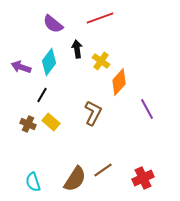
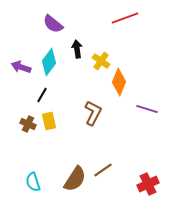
red line: moved 25 px right
orange diamond: rotated 20 degrees counterclockwise
purple line: rotated 45 degrees counterclockwise
yellow rectangle: moved 2 px left, 1 px up; rotated 36 degrees clockwise
red cross: moved 5 px right, 6 px down
